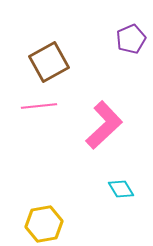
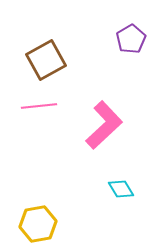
purple pentagon: rotated 8 degrees counterclockwise
brown square: moved 3 px left, 2 px up
yellow hexagon: moved 6 px left
